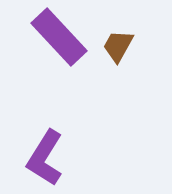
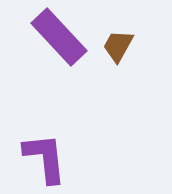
purple L-shape: rotated 142 degrees clockwise
